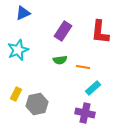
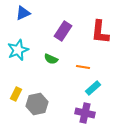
green semicircle: moved 9 px left, 1 px up; rotated 32 degrees clockwise
